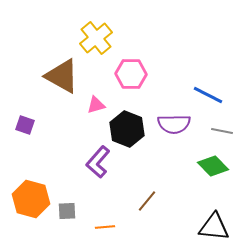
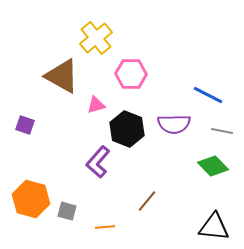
gray square: rotated 18 degrees clockwise
